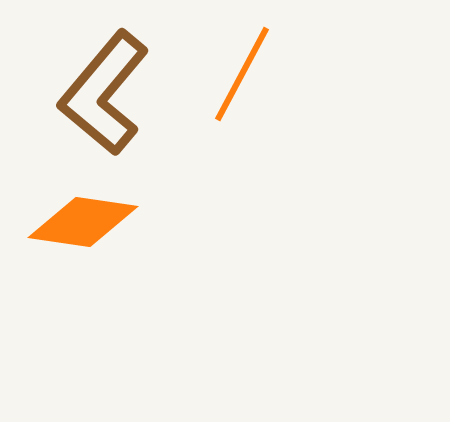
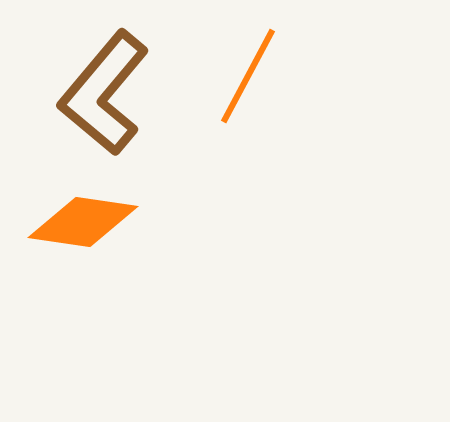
orange line: moved 6 px right, 2 px down
